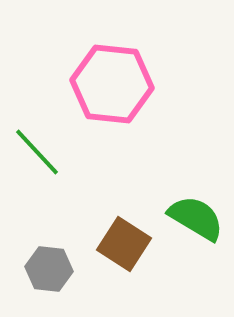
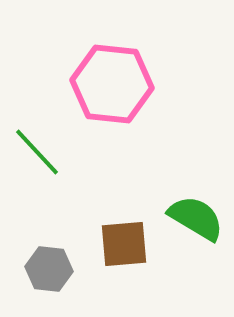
brown square: rotated 38 degrees counterclockwise
